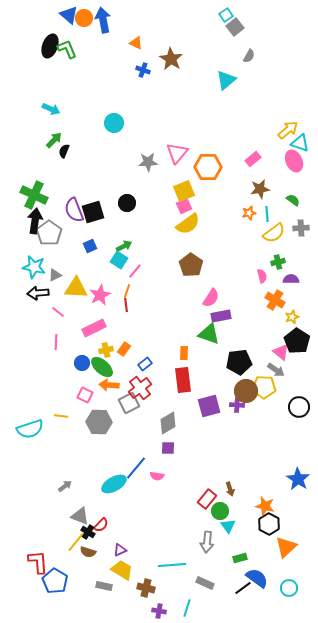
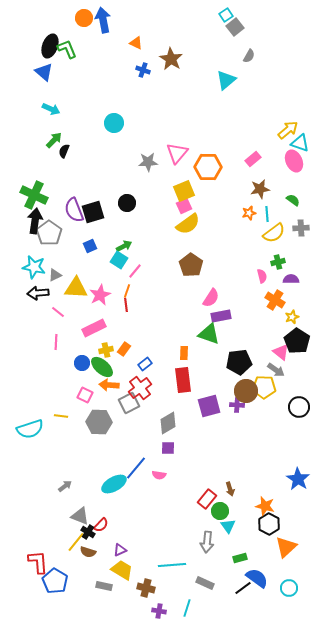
blue triangle at (69, 15): moved 25 px left, 57 px down
pink semicircle at (157, 476): moved 2 px right, 1 px up
